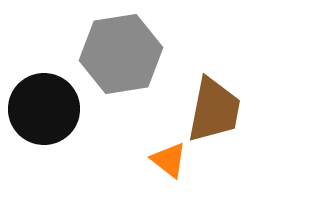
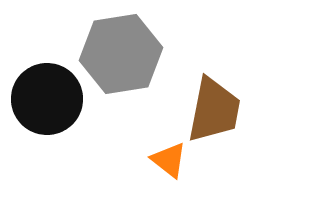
black circle: moved 3 px right, 10 px up
